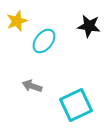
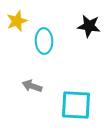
cyan ellipse: rotated 40 degrees counterclockwise
cyan square: rotated 28 degrees clockwise
